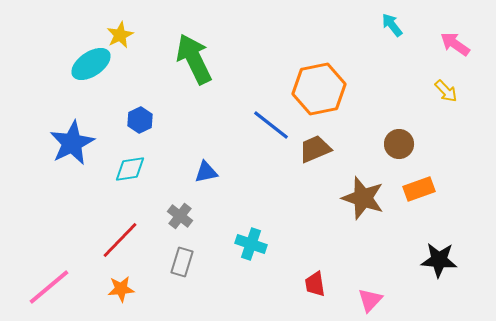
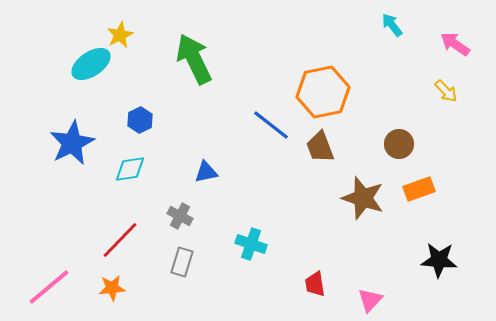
orange hexagon: moved 4 px right, 3 px down
brown trapezoid: moved 5 px right, 2 px up; rotated 88 degrees counterclockwise
gray cross: rotated 10 degrees counterclockwise
orange star: moved 9 px left, 1 px up
